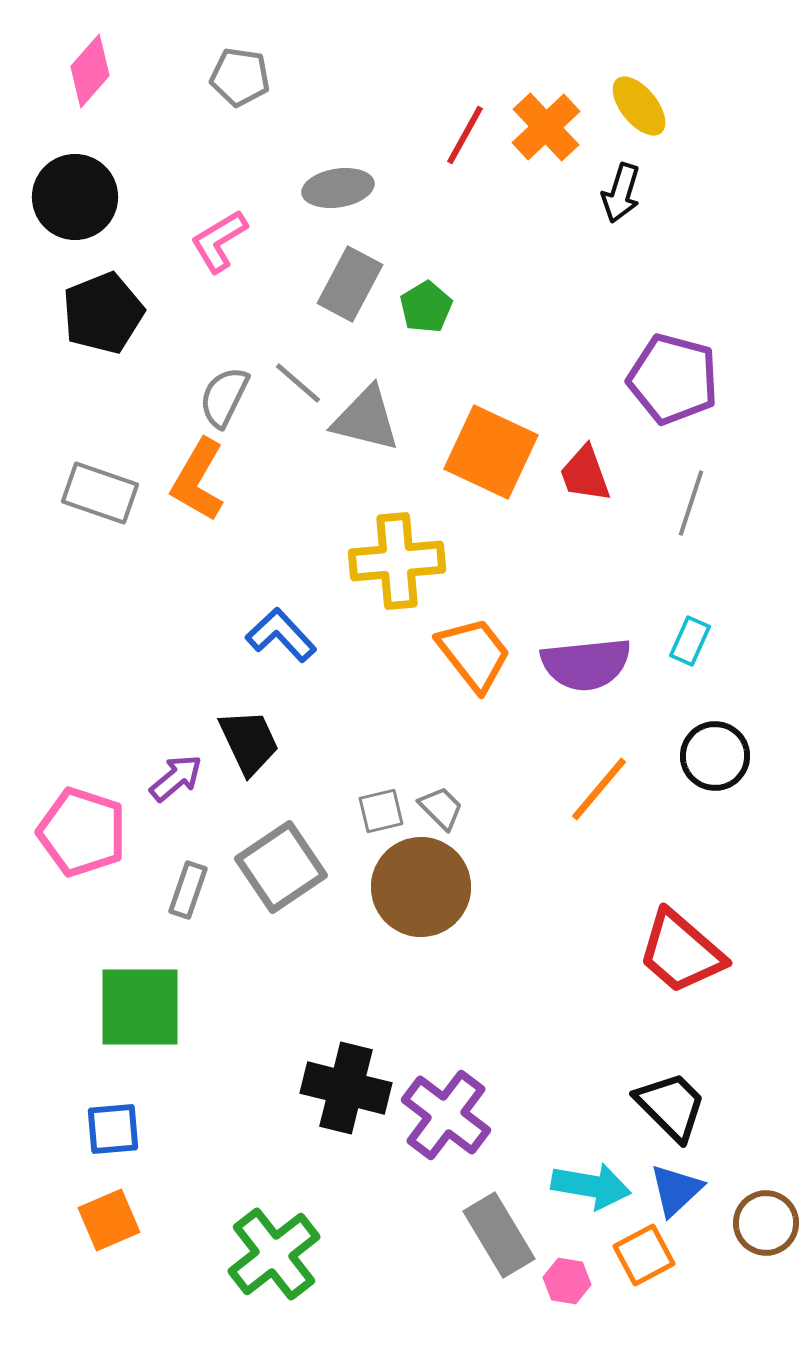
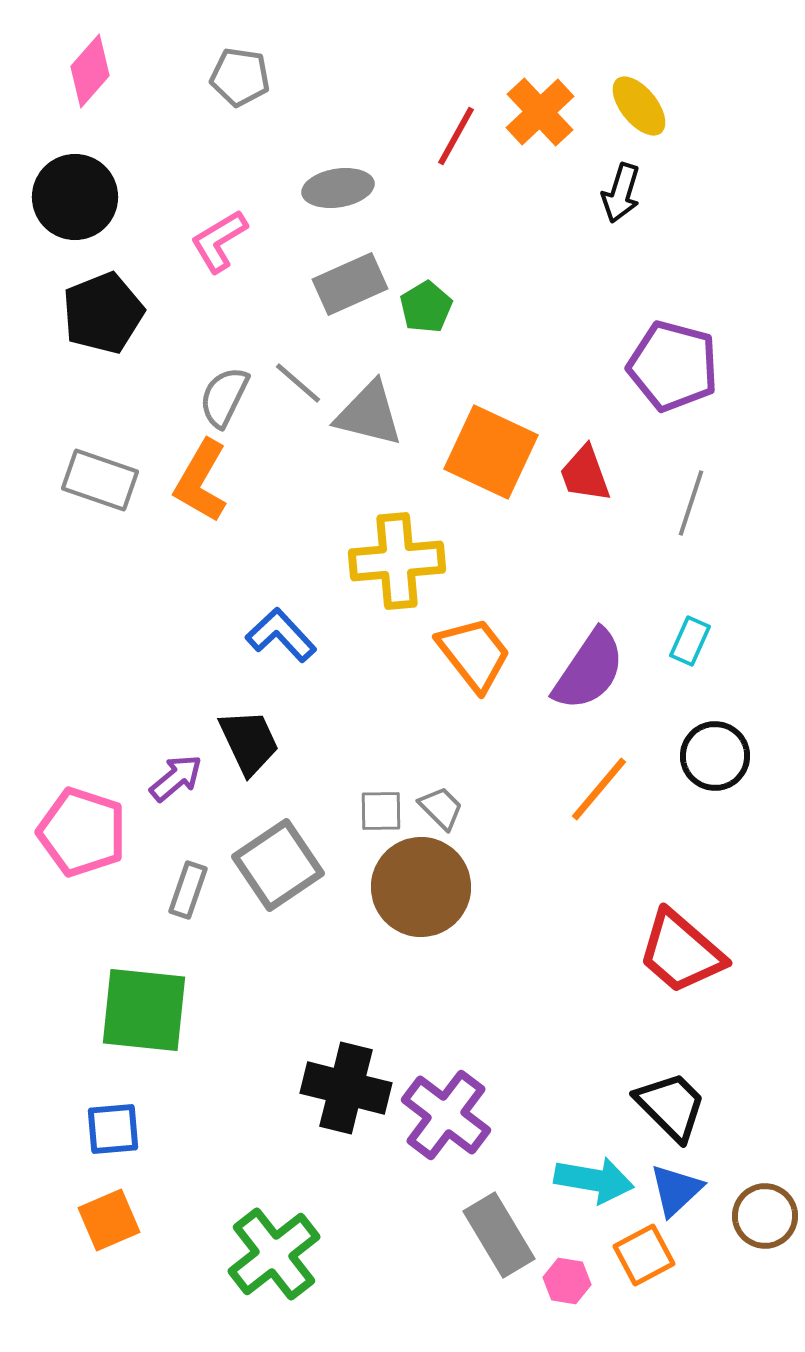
orange cross at (546, 127): moved 6 px left, 15 px up
red line at (465, 135): moved 9 px left, 1 px down
gray rectangle at (350, 284): rotated 38 degrees clockwise
purple pentagon at (673, 379): moved 13 px up
gray triangle at (366, 419): moved 3 px right, 5 px up
orange L-shape at (198, 480): moved 3 px right, 1 px down
gray rectangle at (100, 493): moved 13 px up
purple semicircle at (586, 664): moved 3 px right, 6 px down; rotated 50 degrees counterclockwise
gray square at (381, 811): rotated 12 degrees clockwise
gray square at (281, 867): moved 3 px left, 2 px up
green square at (140, 1007): moved 4 px right, 3 px down; rotated 6 degrees clockwise
cyan arrow at (591, 1186): moved 3 px right, 6 px up
brown circle at (766, 1223): moved 1 px left, 7 px up
